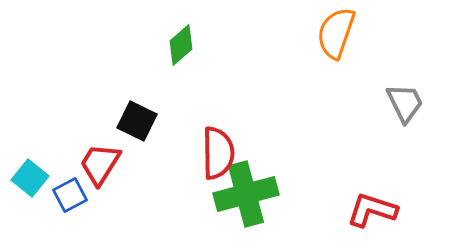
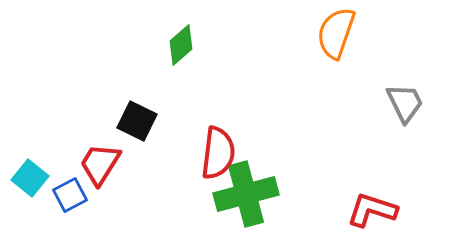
red semicircle: rotated 8 degrees clockwise
